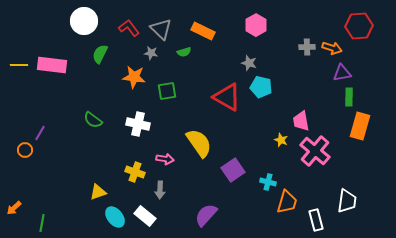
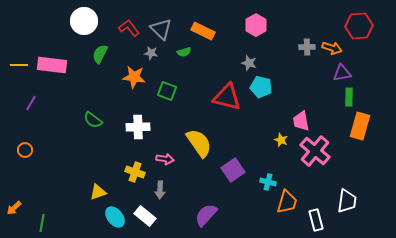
green square at (167, 91): rotated 30 degrees clockwise
red triangle at (227, 97): rotated 16 degrees counterclockwise
white cross at (138, 124): moved 3 px down; rotated 15 degrees counterclockwise
purple line at (40, 133): moved 9 px left, 30 px up
